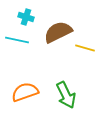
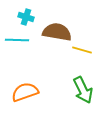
brown semicircle: moved 1 px left; rotated 36 degrees clockwise
cyan line: rotated 10 degrees counterclockwise
yellow line: moved 3 px left, 2 px down
green arrow: moved 17 px right, 5 px up
